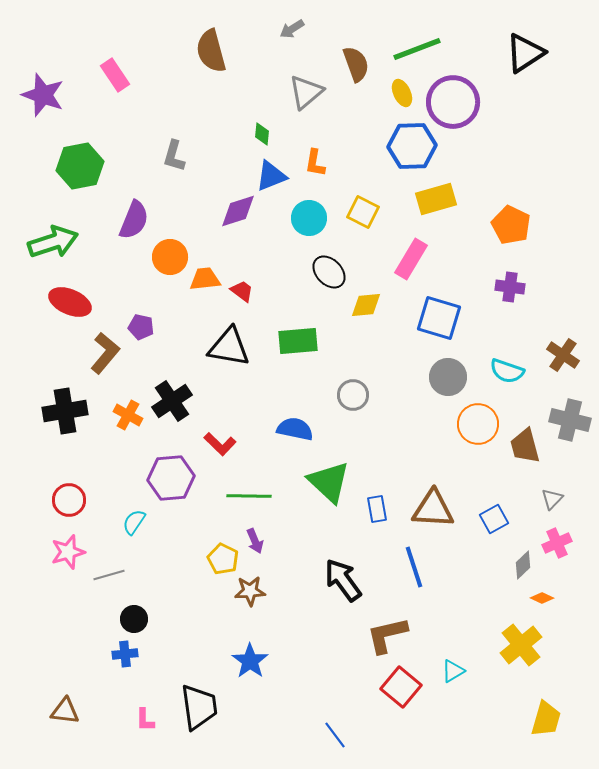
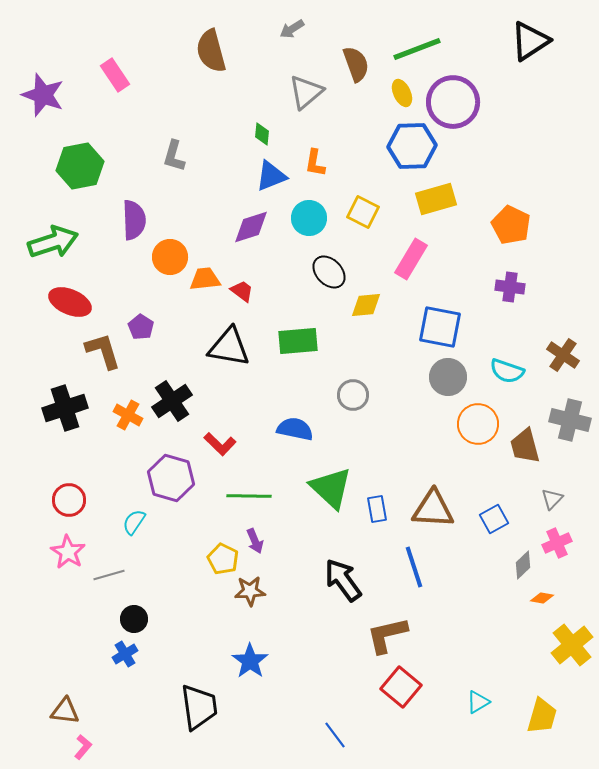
black triangle at (525, 53): moved 5 px right, 12 px up
purple diamond at (238, 211): moved 13 px right, 16 px down
purple semicircle at (134, 220): rotated 24 degrees counterclockwise
blue square at (439, 318): moved 1 px right, 9 px down; rotated 6 degrees counterclockwise
purple pentagon at (141, 327): rotated 20 degrees clockwise
brown L-shape at (105, 353): moved 2 px left, 2 px up; rotated 57 degrees counterclockwise
black cross at (65, 411): moved 3 px up; rotated 9 degrees counterclockwise
purple hexagon at (171, 478): rotated 21 degrees clockwise
green triangle at (329, 482): moved 2 px right, 6 px down
pink star at (68, 552): rotated 24 degrees counterclockwise
orange diamond at (542, 598): rotated 15 degrees counterclockwise
yellow cross at (521, 645): moved 51 px right
blue cross at (125, 654): rotated 25 degrees counterclockwise
cyan triangle at (453, 671): moved 25 px right, 31 px down
yellow trapezoid at (546, 719): moved 4 px left, 3 px up
pink L-shape at (145, 720): moved 62 px left, 27 px down; rotated 140 degrees counterclockwise
